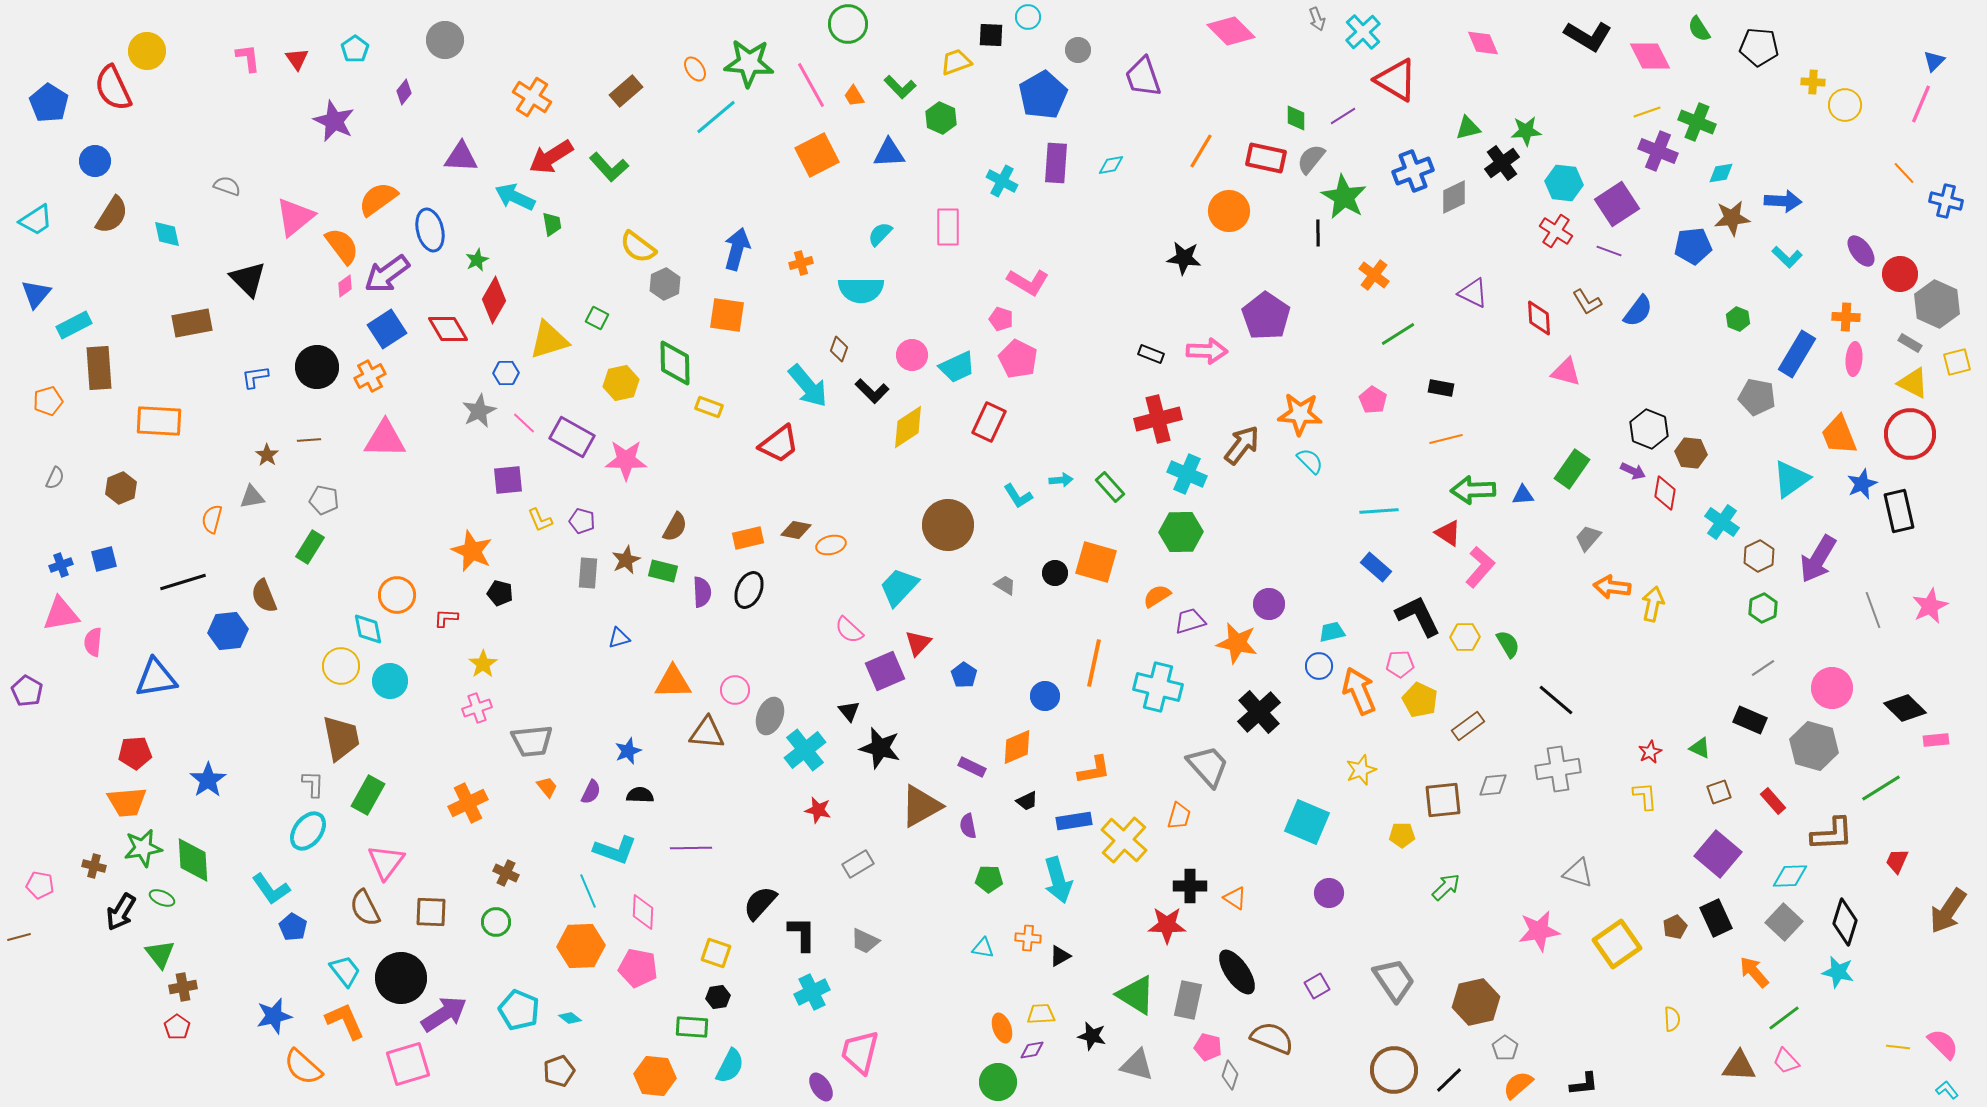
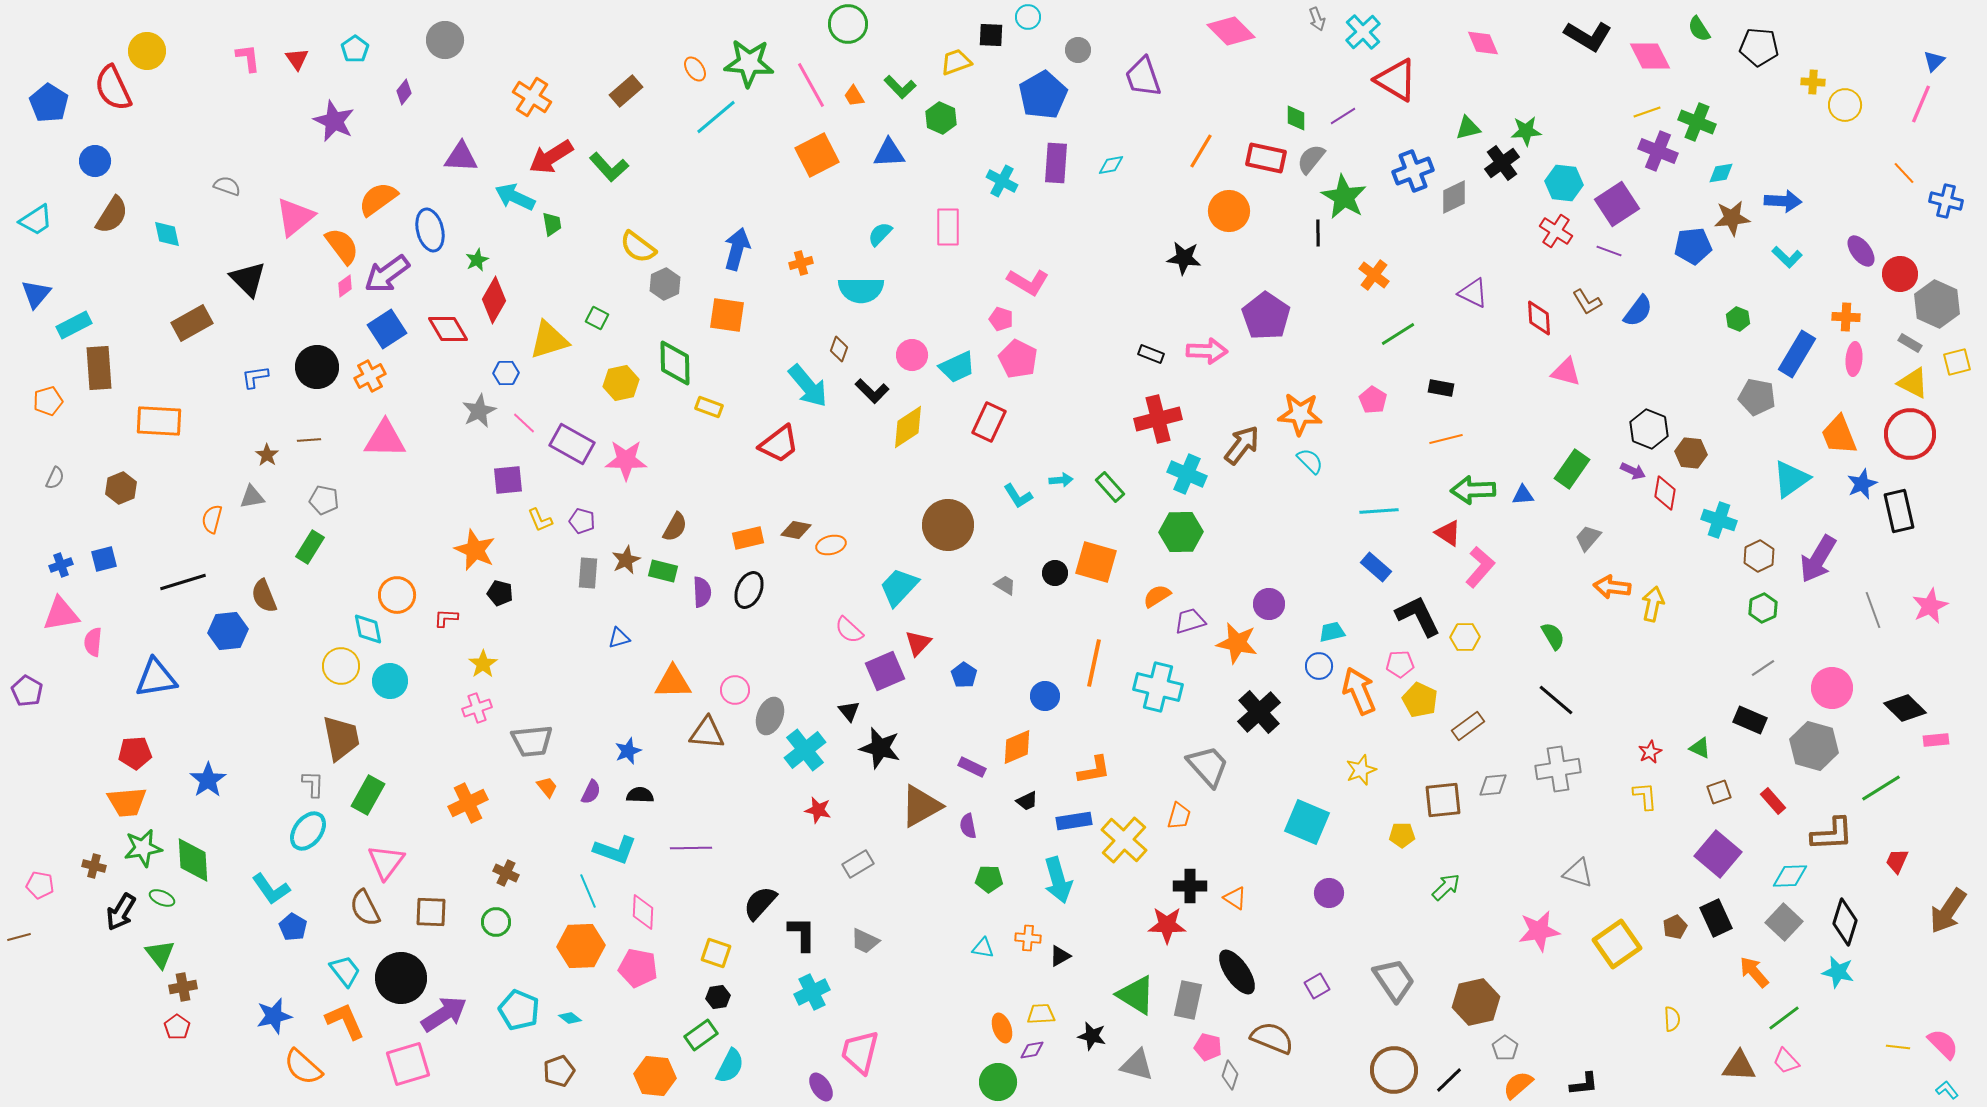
brown rectangle at (192, 323): rotated 18 degrees counterclockwise
purple rectangle at (572, 437): moved 7 px down
cyan cross at (1722, 522): moved 3 px left, 2 px up; rotated 16 degrees counterclockwise
orange star at (472, 551): moved 3 px right, 1 px up
green semicircle at (1508, 644): moved 45 px right, 8 px up
green rectangle at (692, 1027): moved 9 px right, 8 px down; rotated 40 degrees counterclockwise
